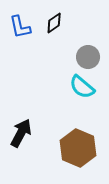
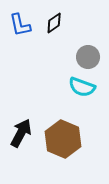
blue L-shape: moved 2 px up
cyan semicircle: rotated 20 degrees counterclockwise
brown hexagon: moved 15 px left, 9 px up
